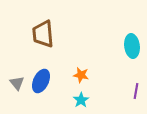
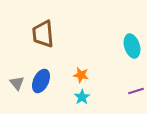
cyan ellipse: rotated 10 degrees counterclockwise
purple line: rotated 63 degrees clockwise
cyan star: moved 1 px right, 3 px up
